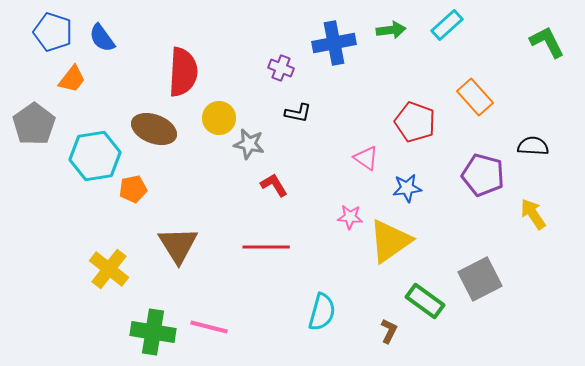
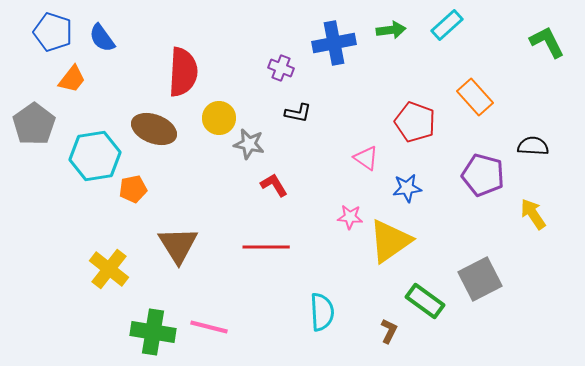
cyan semicircle: rotated 18 degrees counterclockwise
